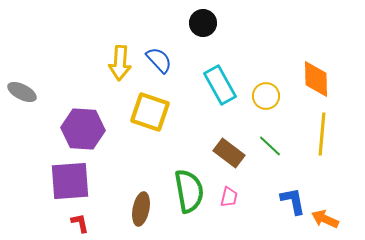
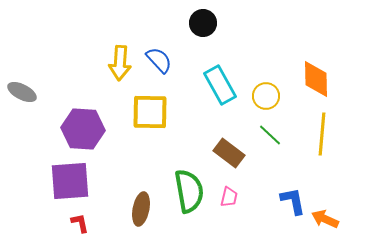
yellow square: rotated 18 degrees counterclockwise
green line: moved 11 px up
